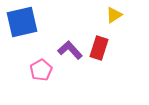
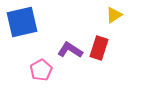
purple L-shape: rotated 15 degrees counterclockwise
